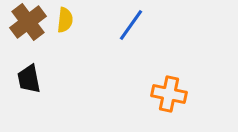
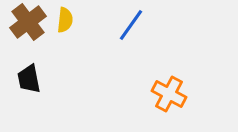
orange cross: rotated 16 degrees clockwise
